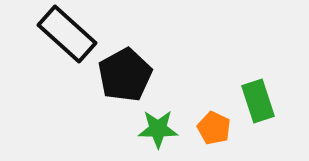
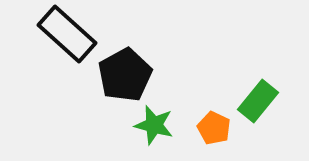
green rectangle: rotated 57 degrees clockwise
green star: moved 4 px left, 4 px up; rotated 15 degrees clockwise
